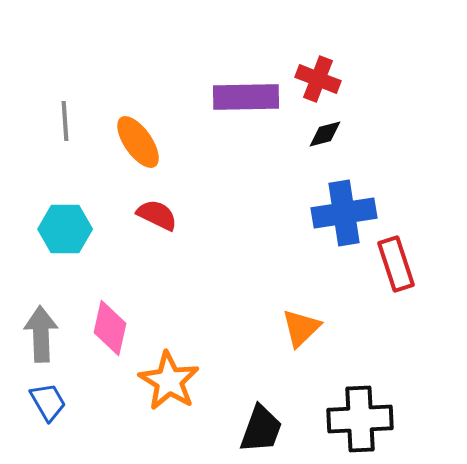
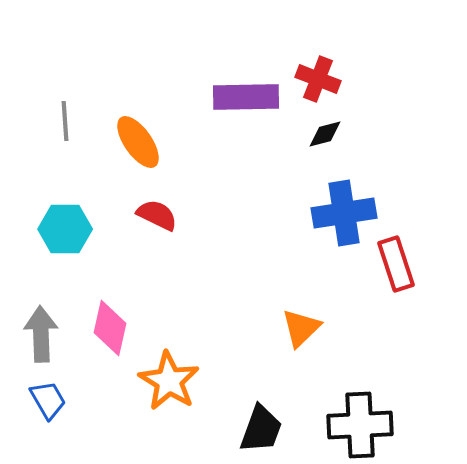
blue trapezoid: moved 2 px up
black cross: moved 6 px down
